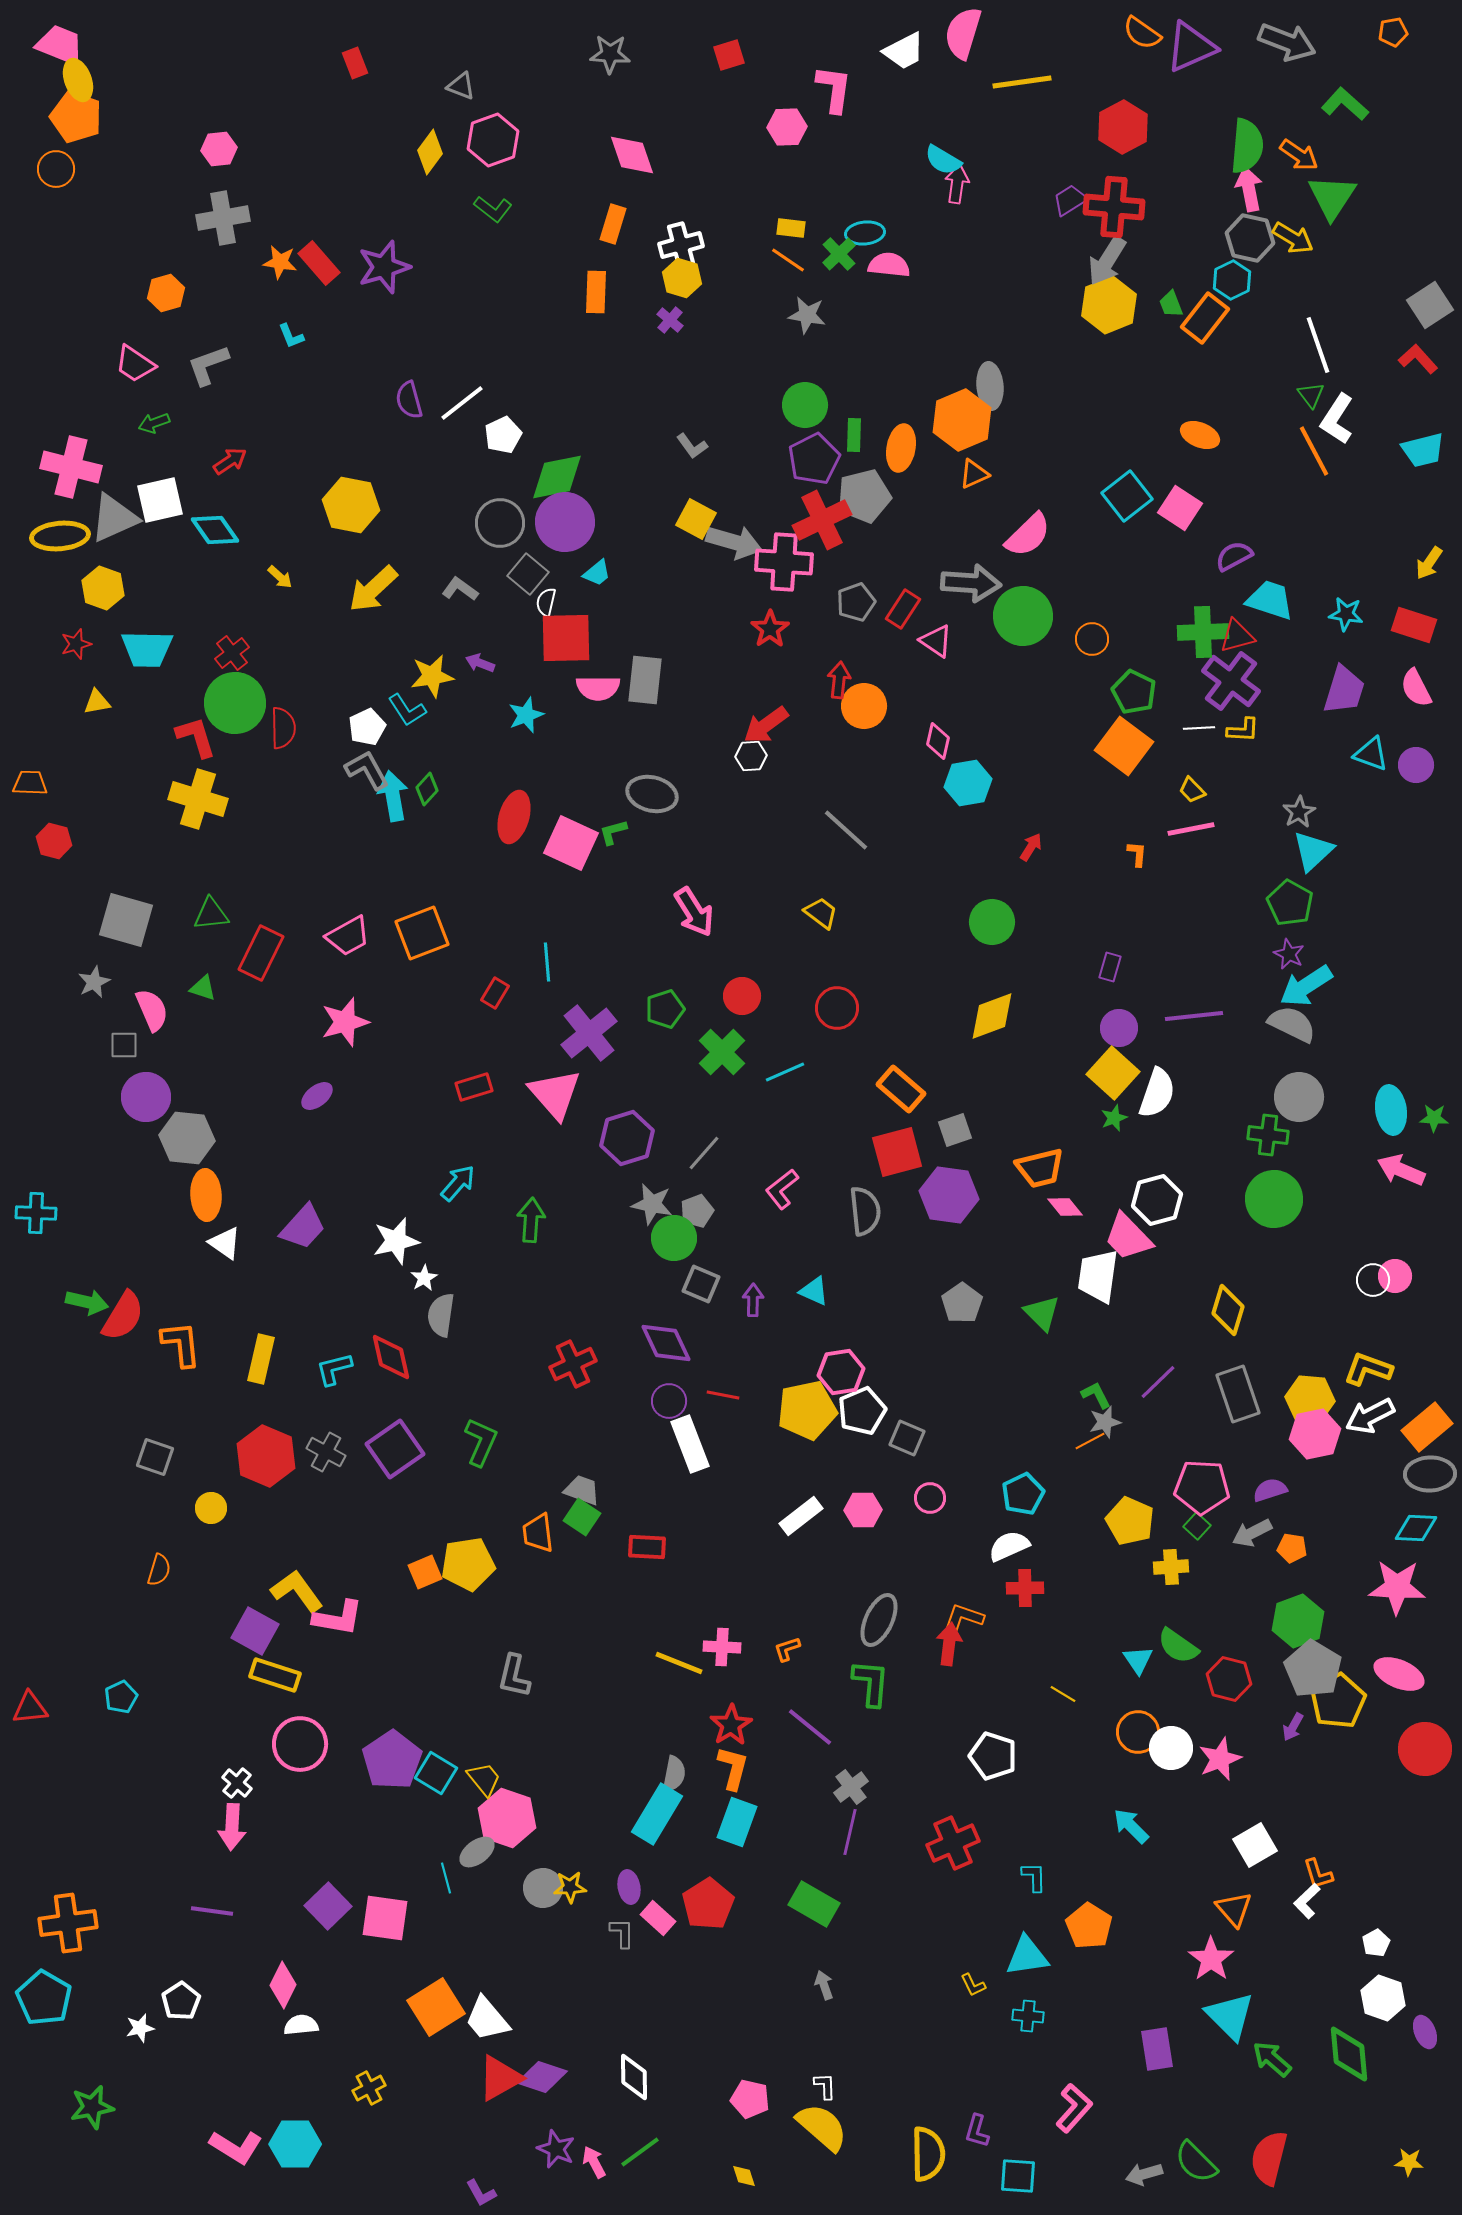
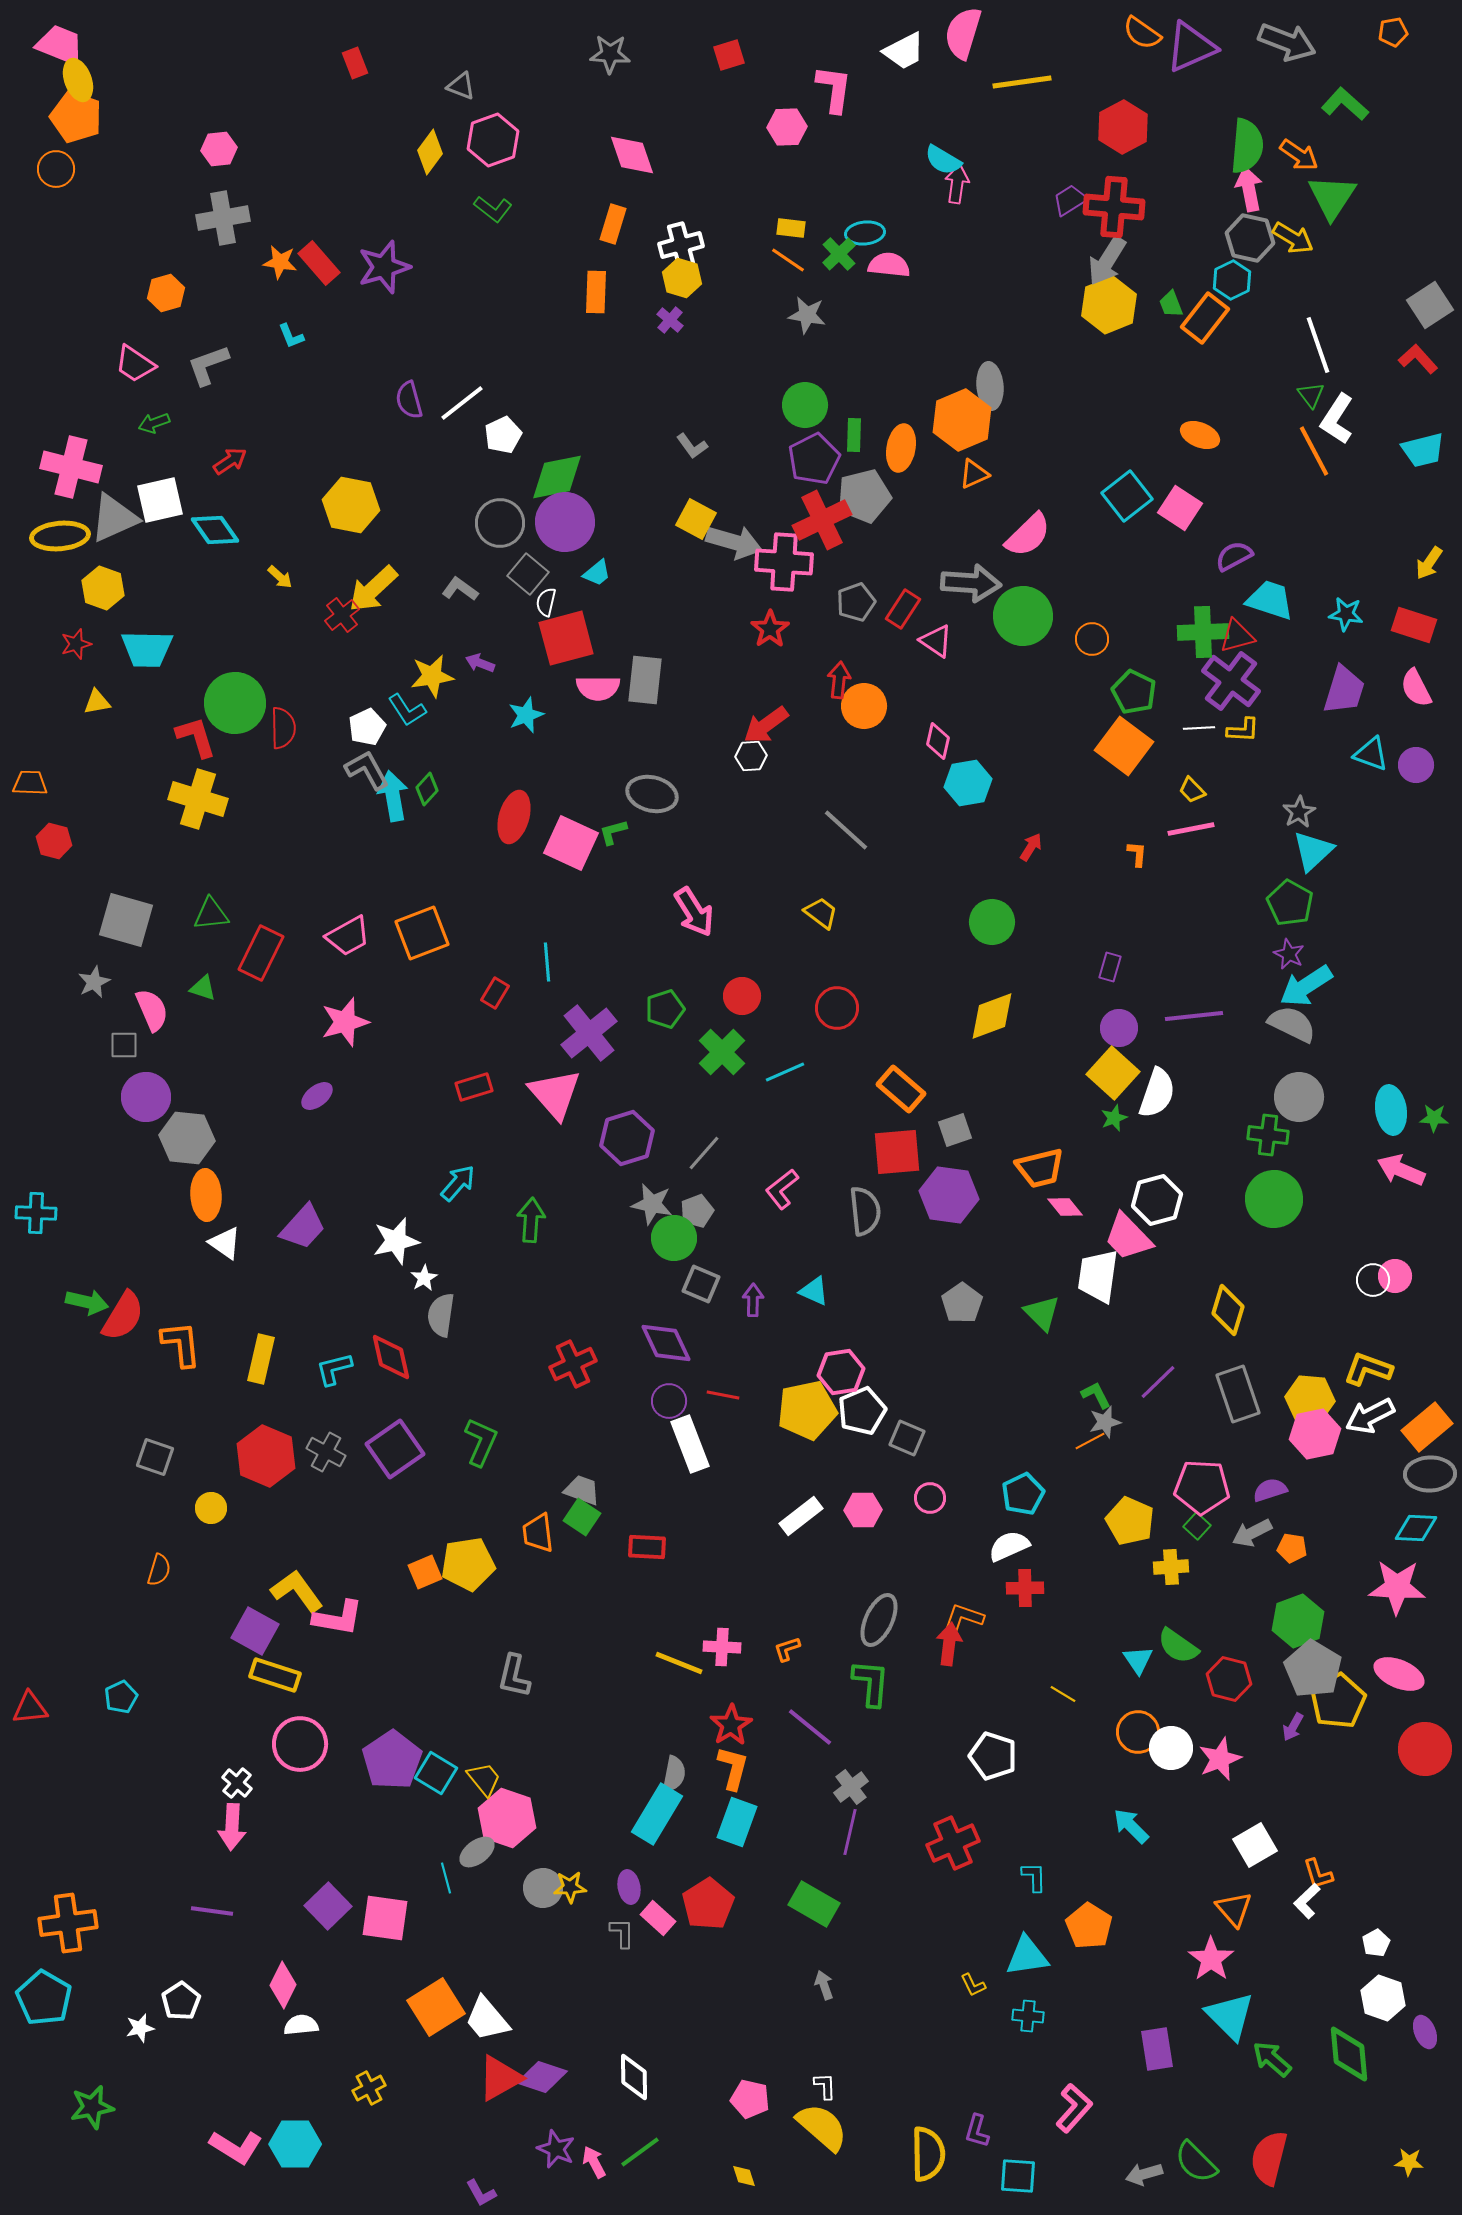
red square at (566, 638): rotated 14 degrees counterclockwise
red cross at (232, 653): moved 110 px right, 38 px up
red square at (897, 1152): rotated 10 degrees clockwise
